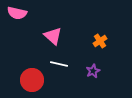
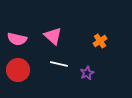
pink semicircle: moved 26 px down
purple star: moved 6 px left, 2 px down
red circle: moved 14 px left, 10 px up
